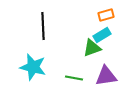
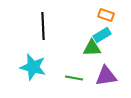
orange rectangle: rotated 35 degrees clockwise
green triangle: rotated 18 degrees clockwise
